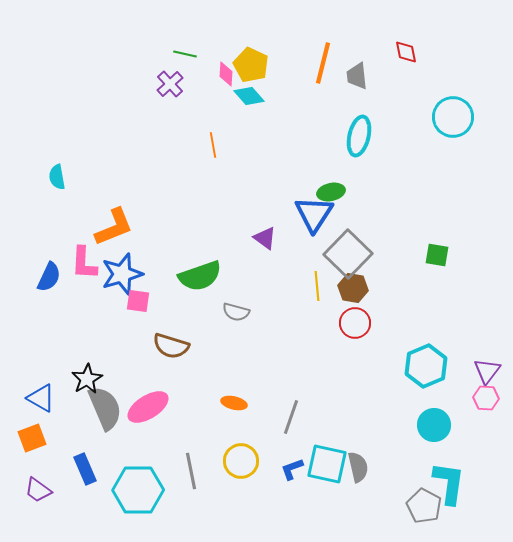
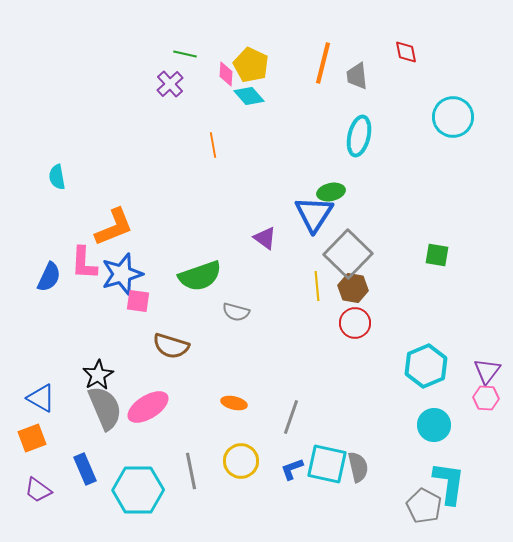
black star at (87, 379): moved 11 px right, 4 px up
